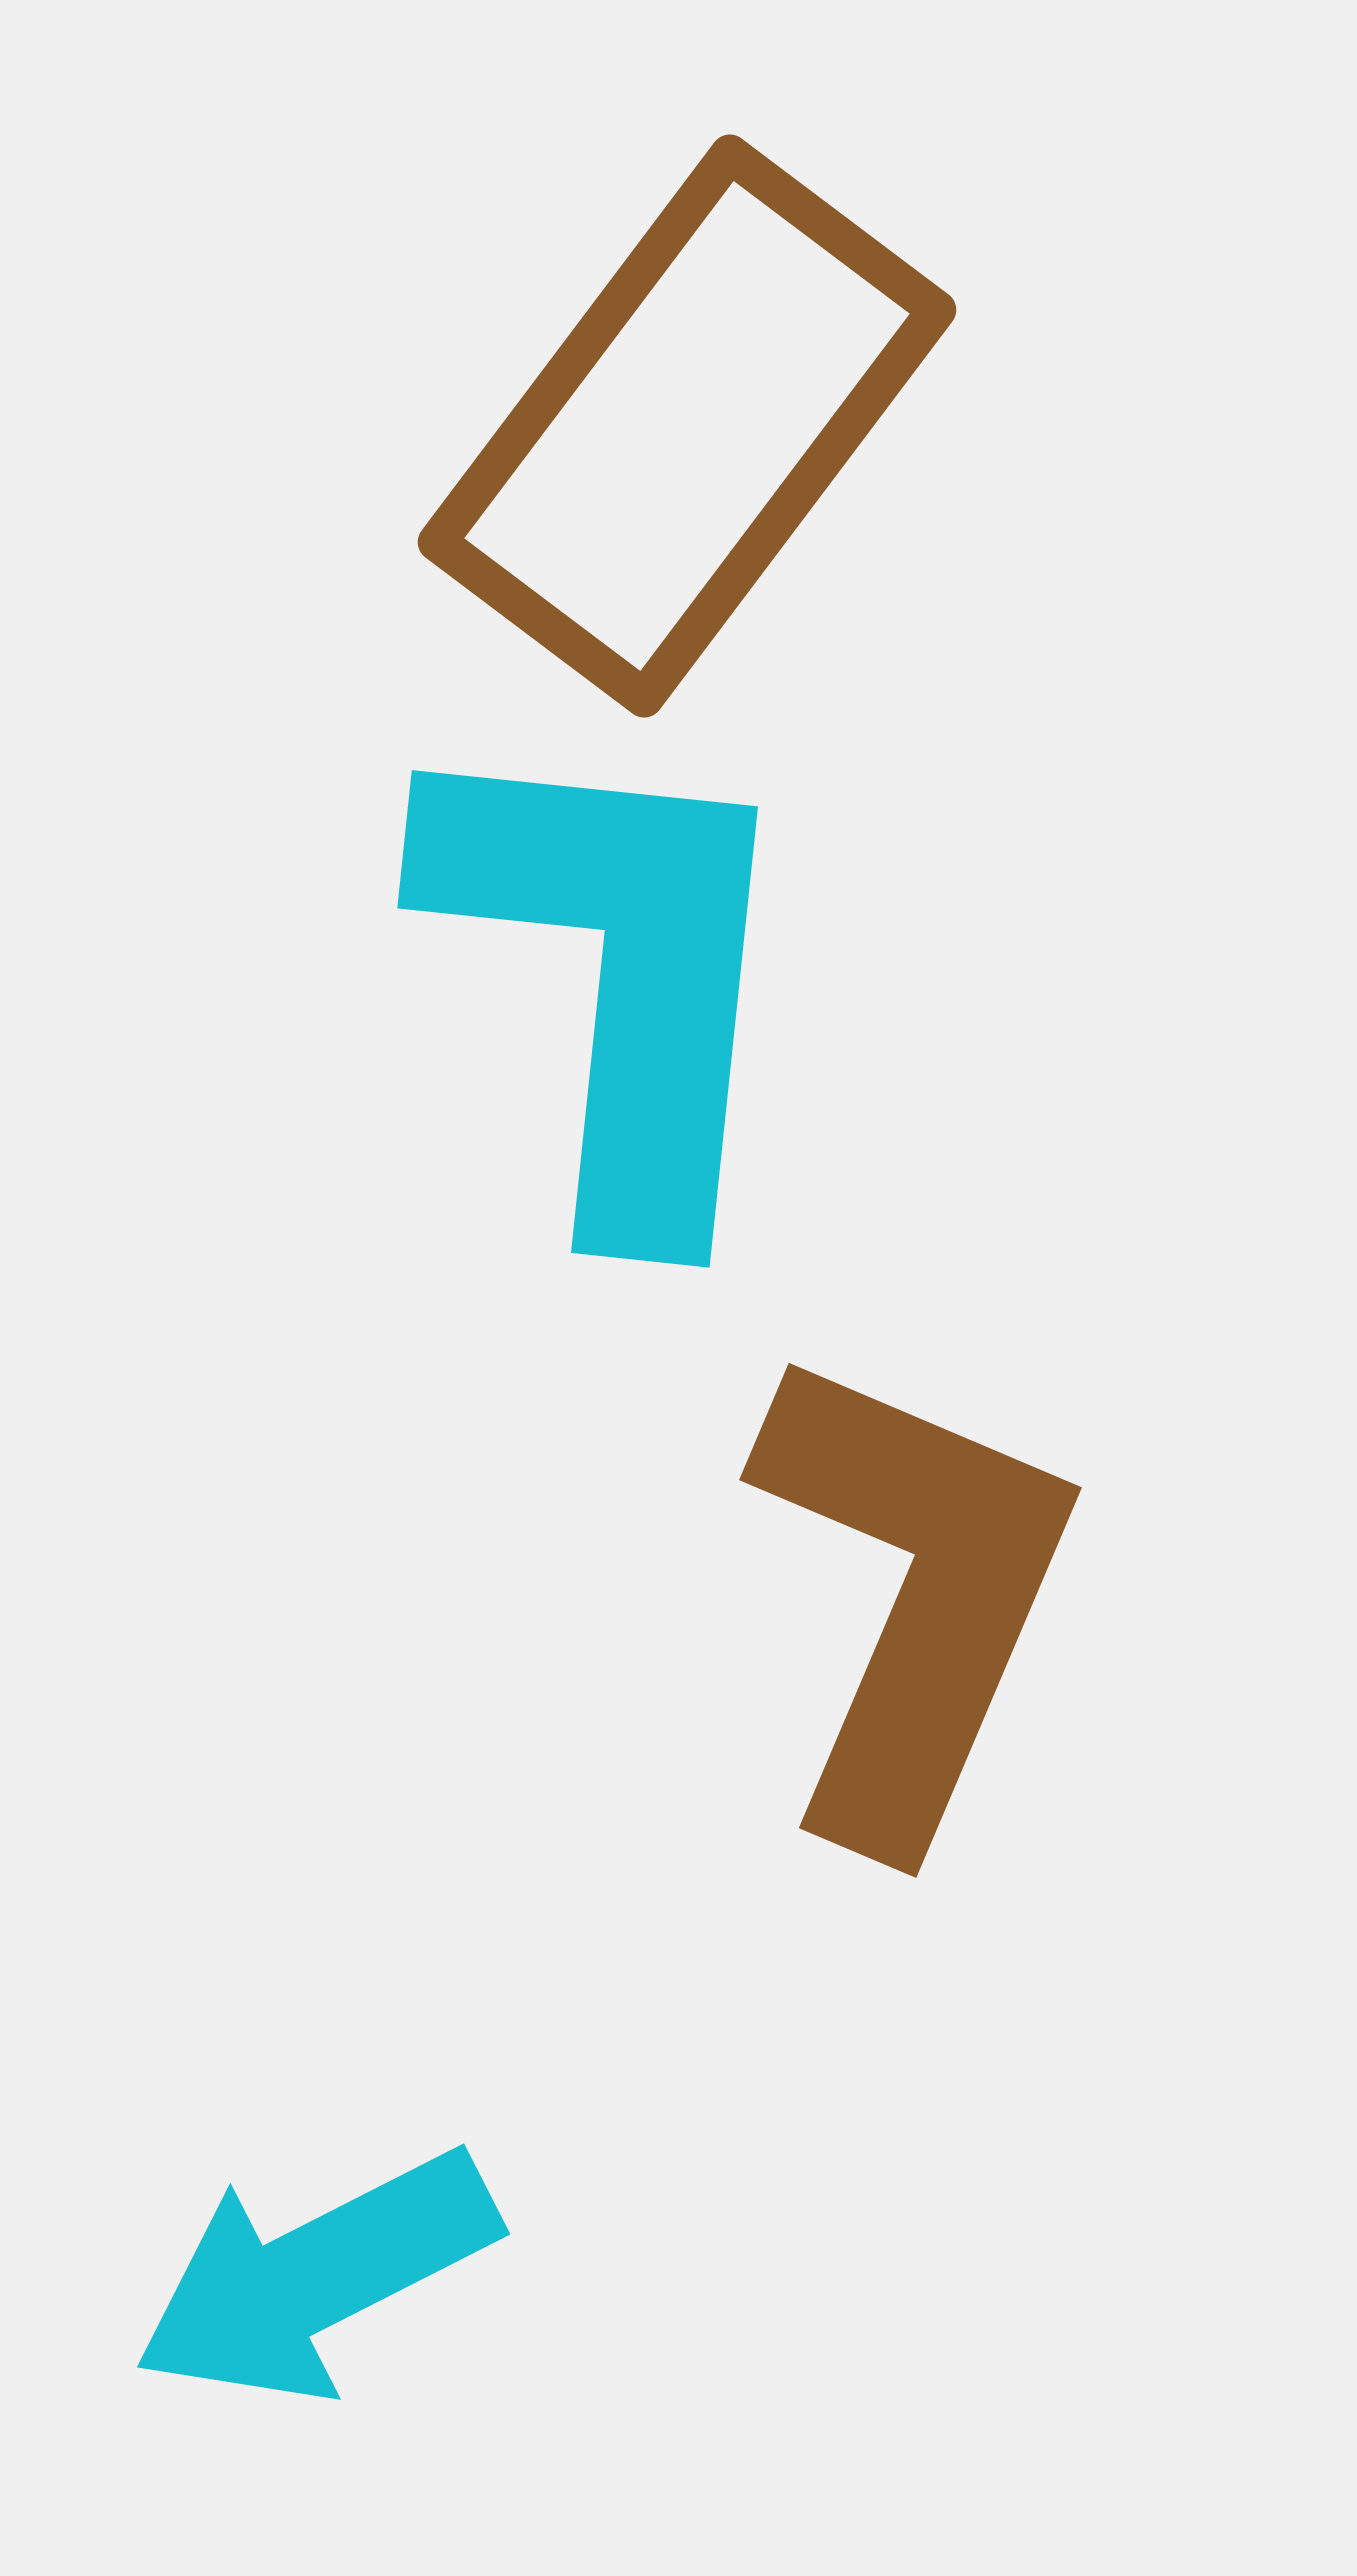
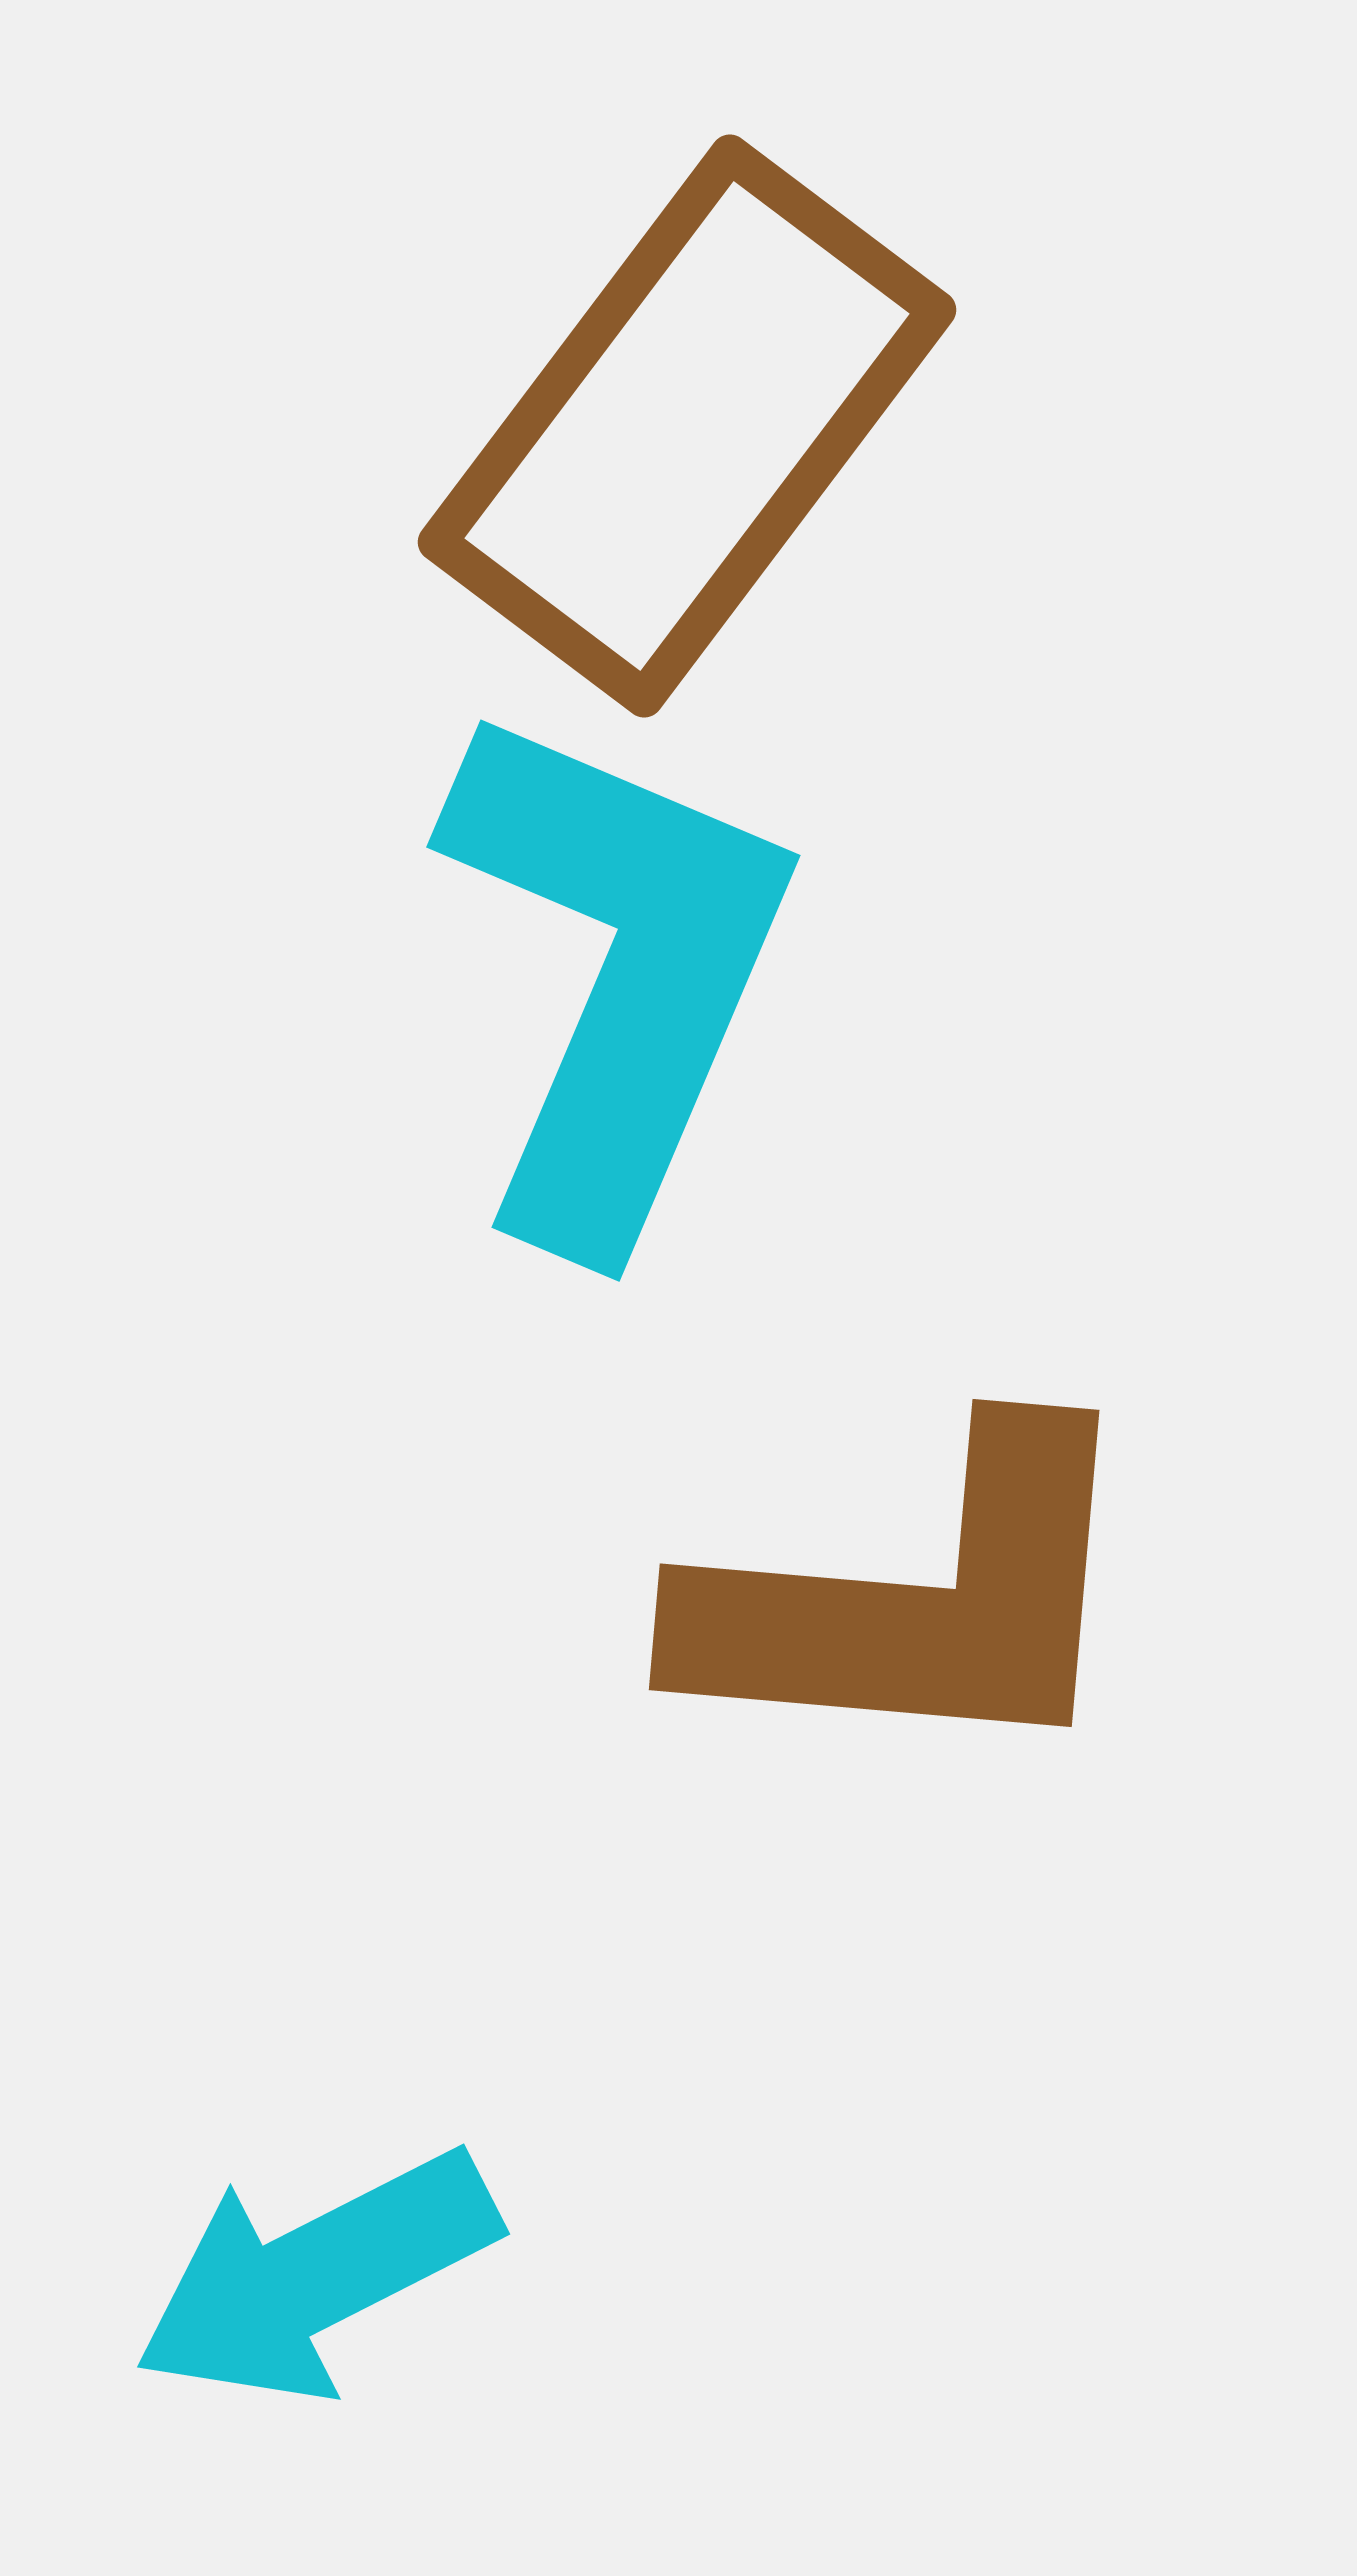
cyan L-shape: rotated 17 degrees clockwise
brown L-shape: moved 3 px right, 4 px down; rotated 72 degrees clockwise
